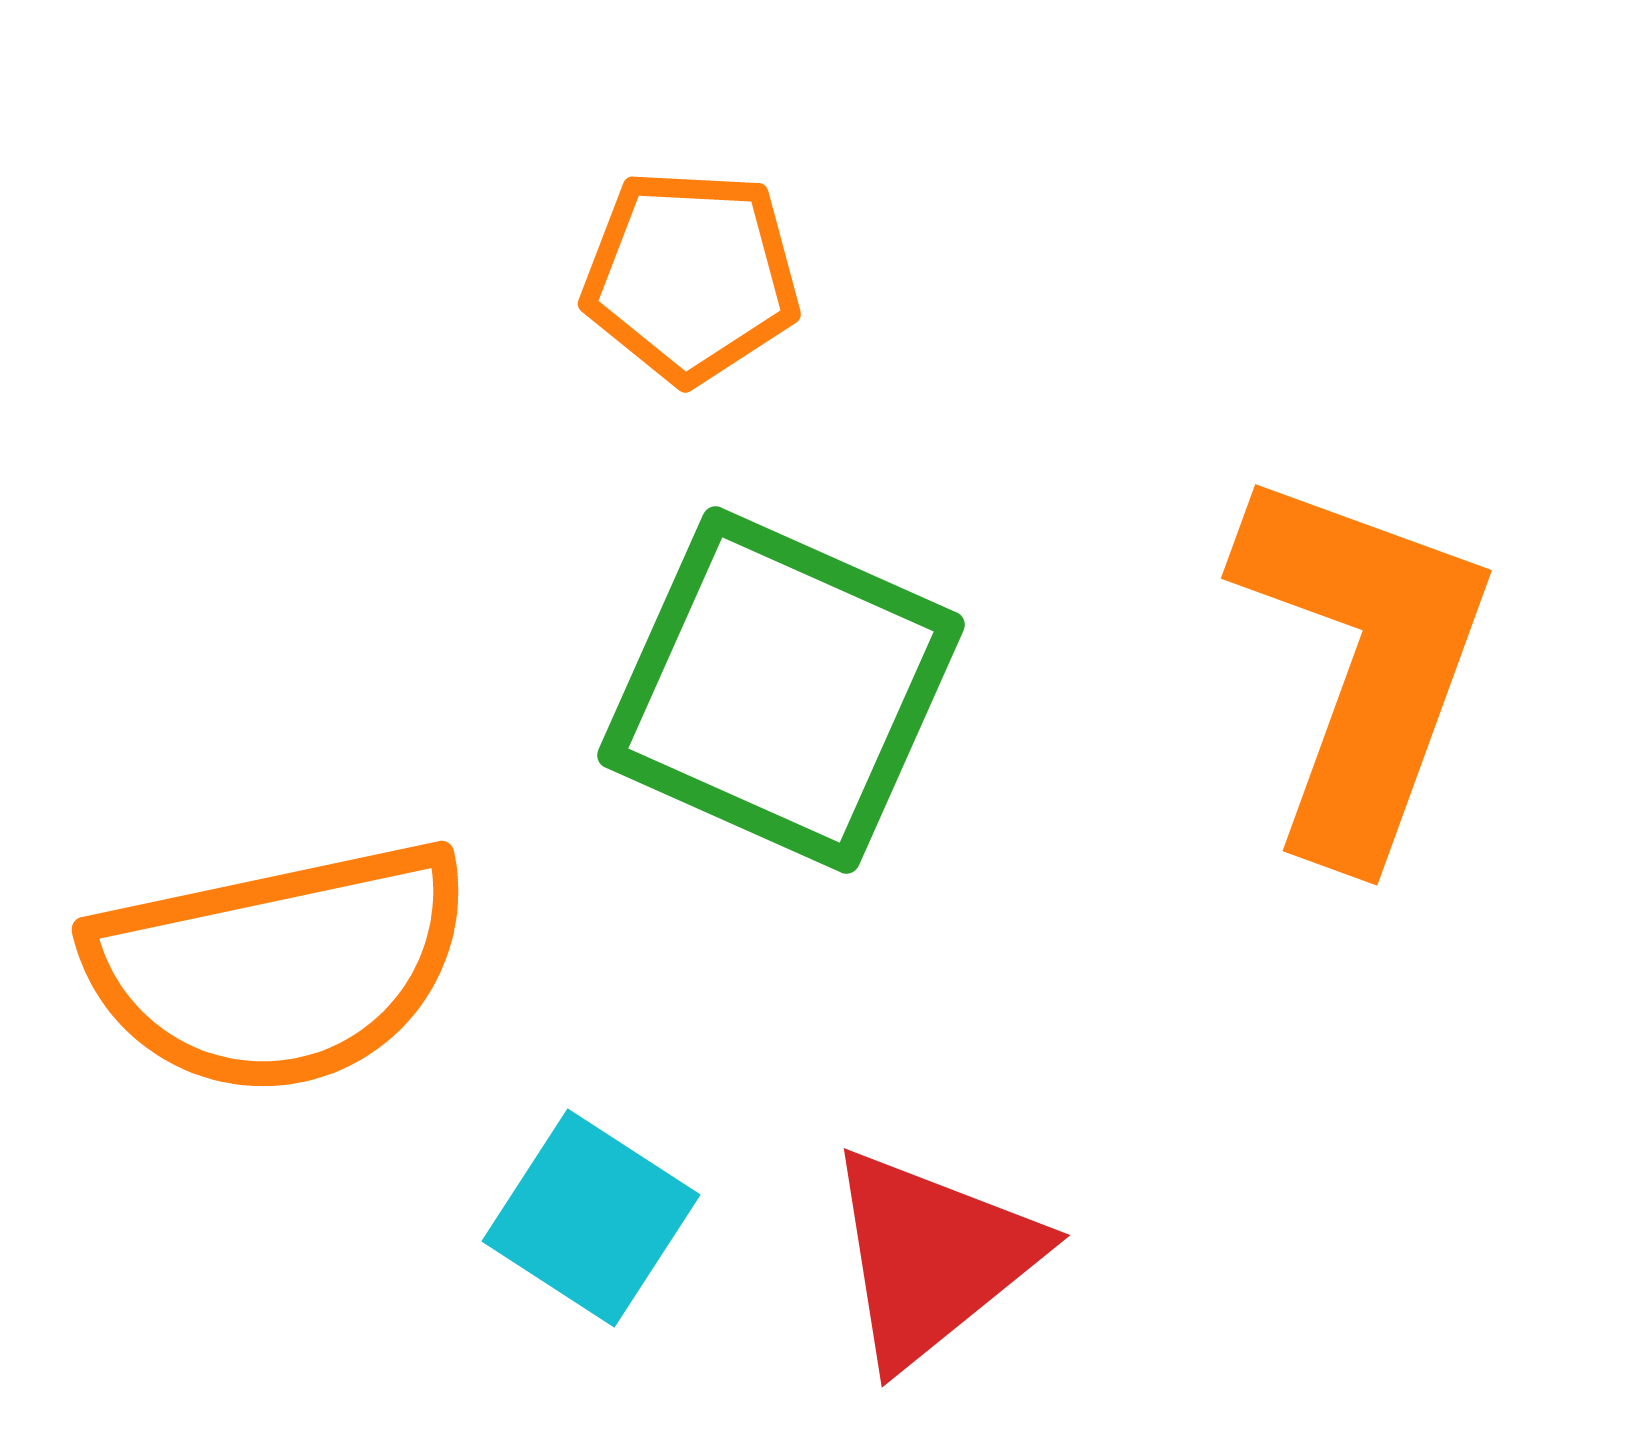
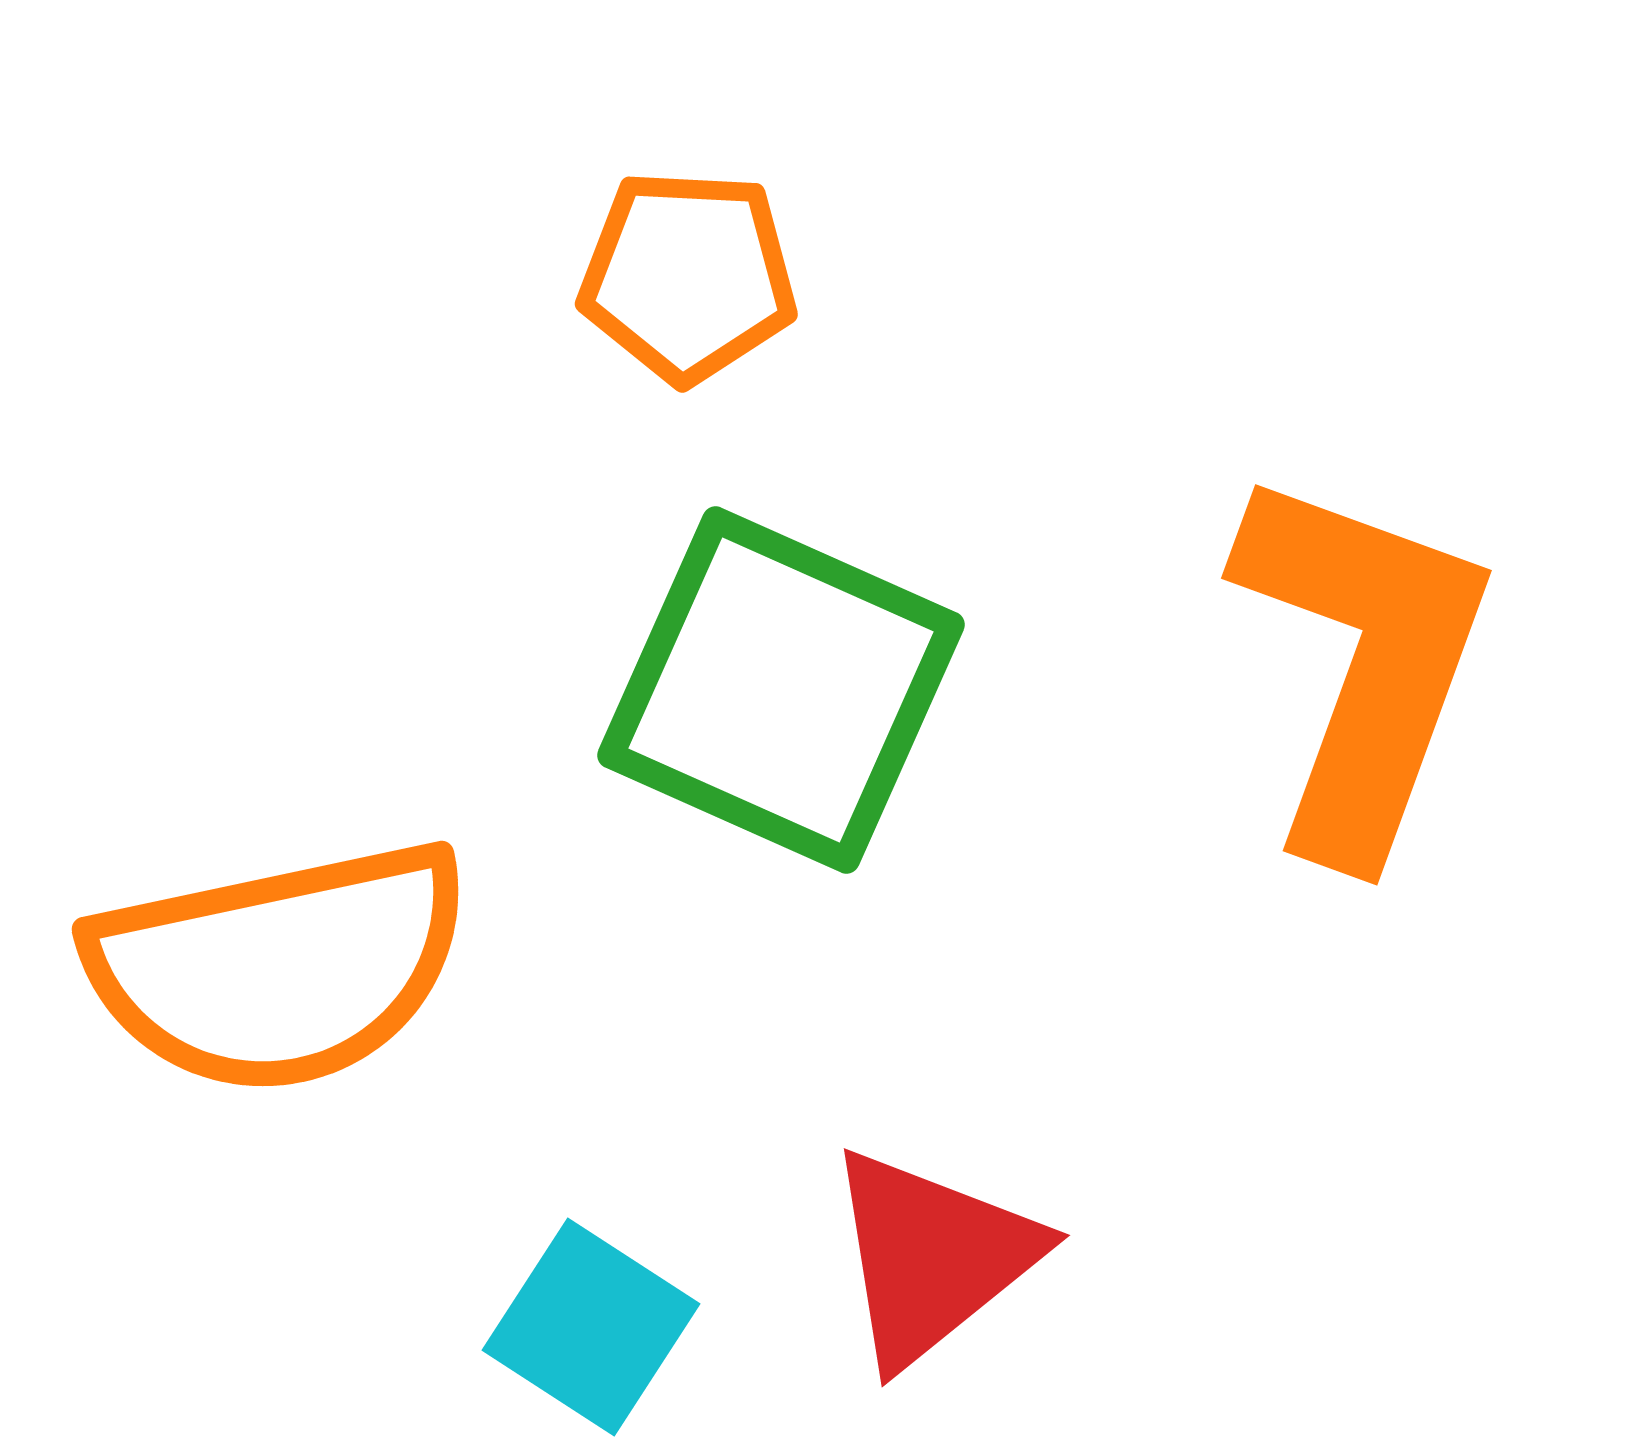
orange pentagon: moved 3 px left
cyan square: moved 109 px down
